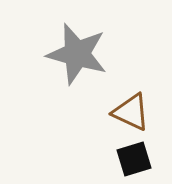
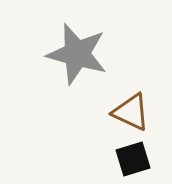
black square: moved 1 px left
